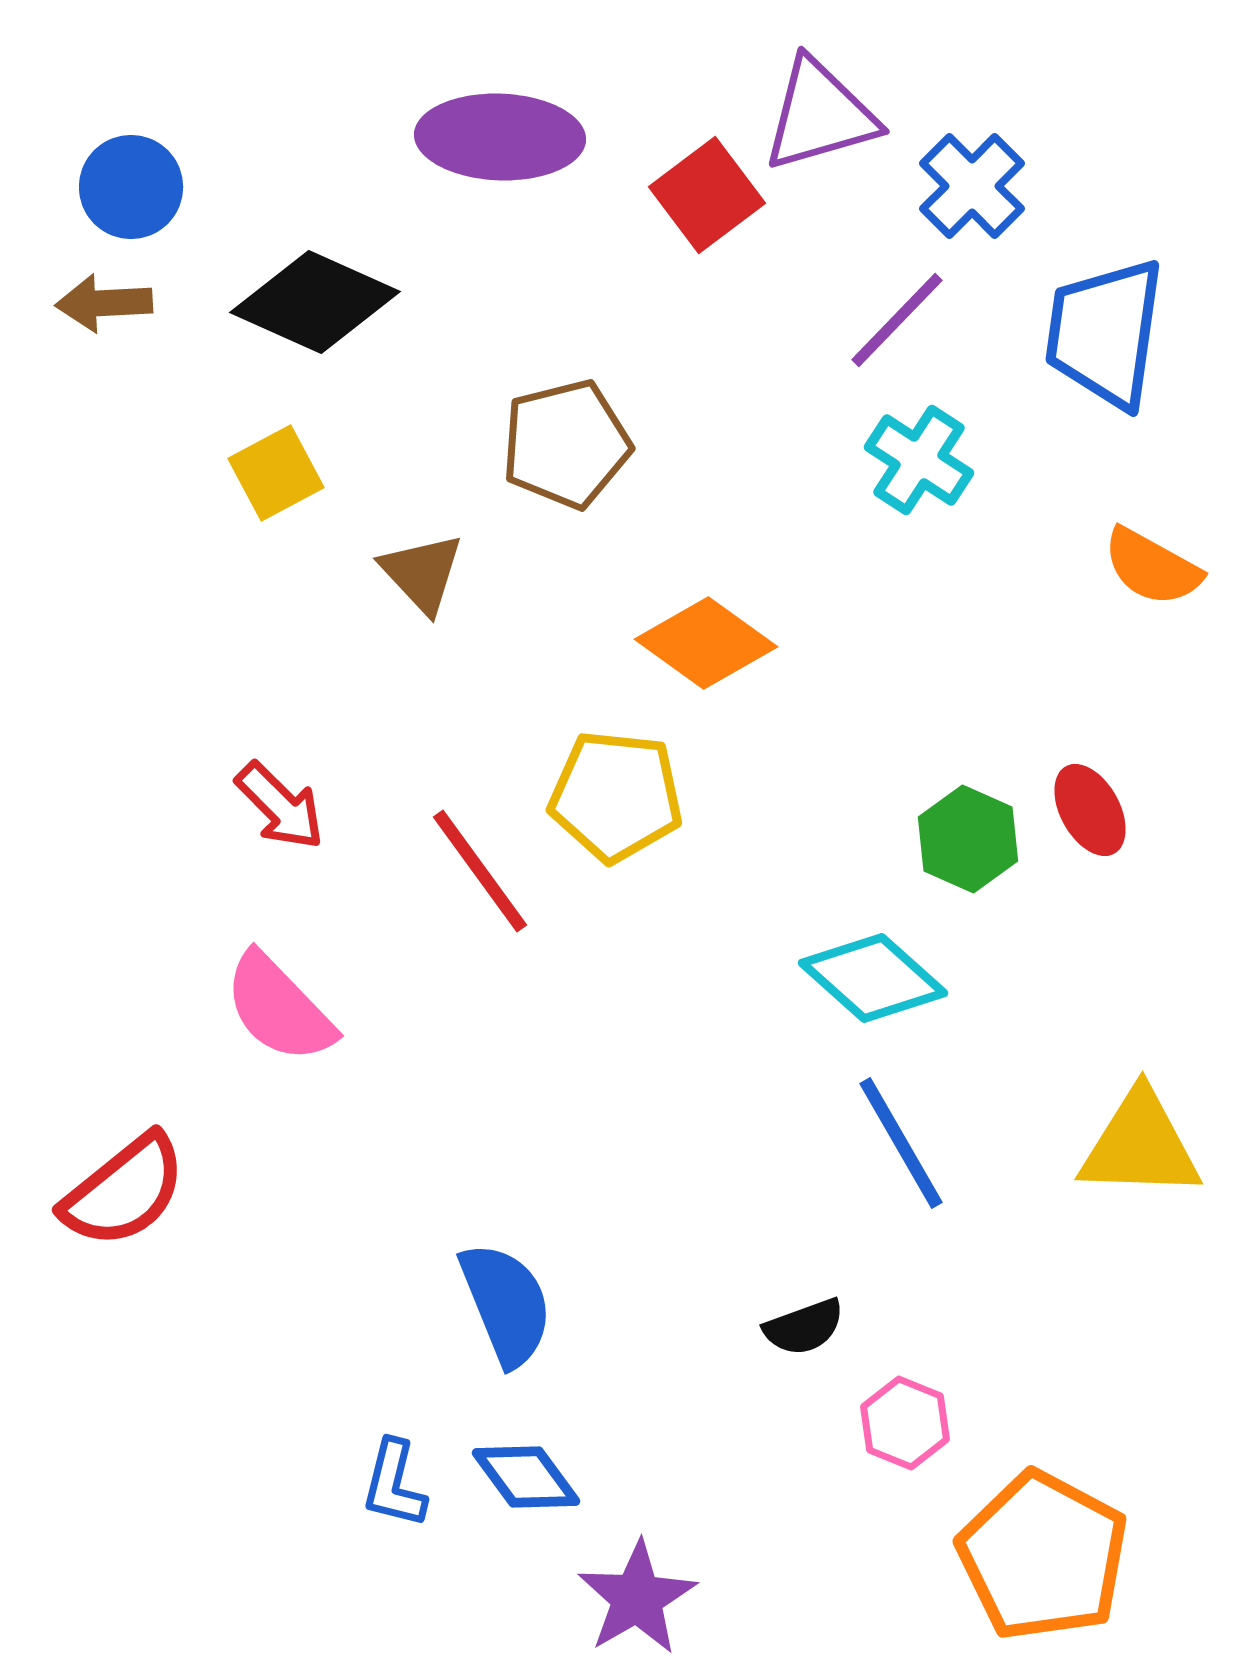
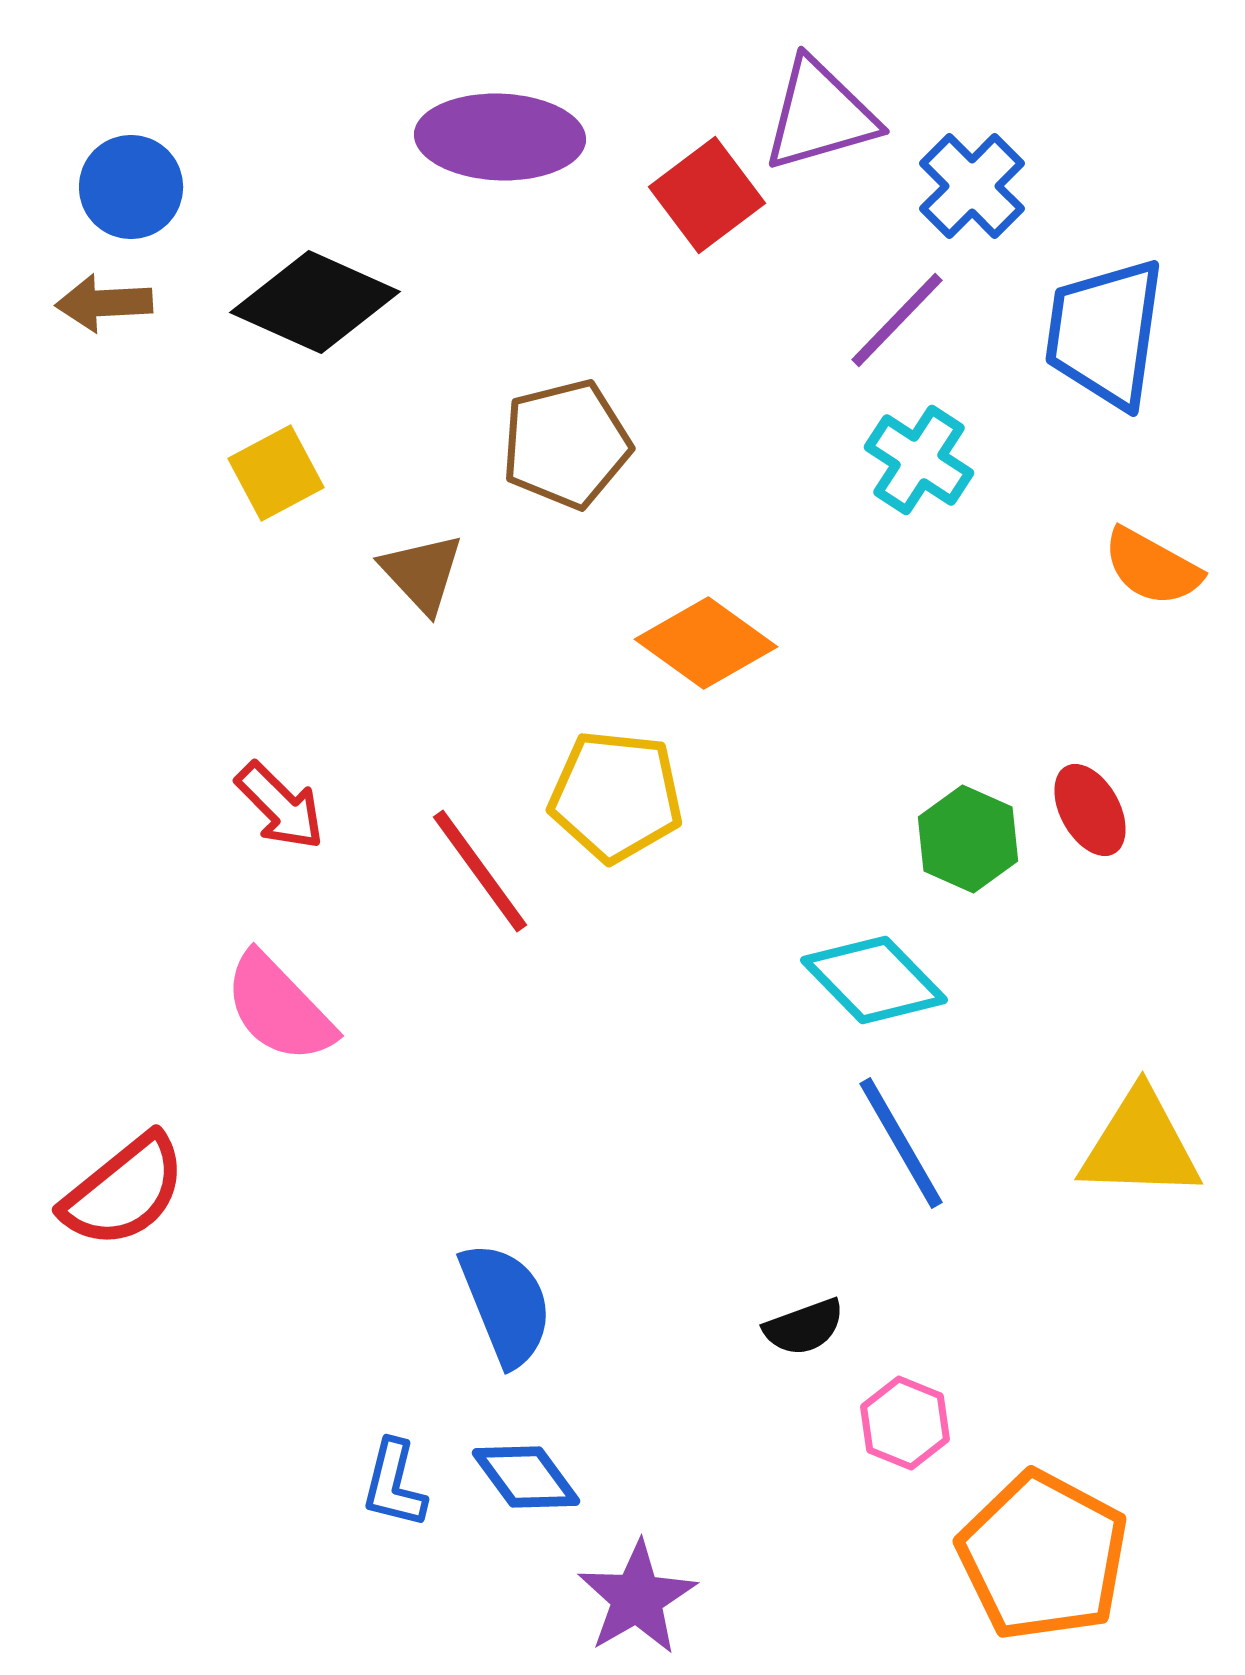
cyan diamond: moved 1 px right, 2 px down; rotated 4 degrees clockwise
